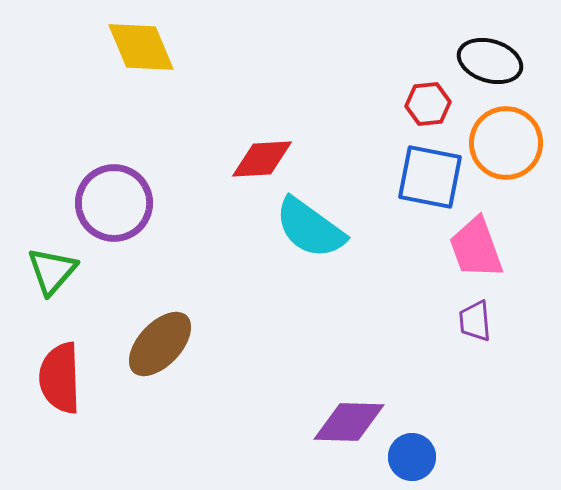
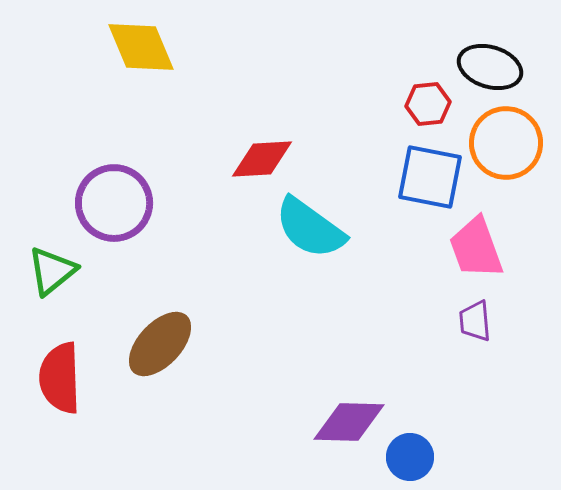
black ellipse: moved 6 px down
green triangle: rotated 10 degrees clockwise
blue circle: moved 2 px left
